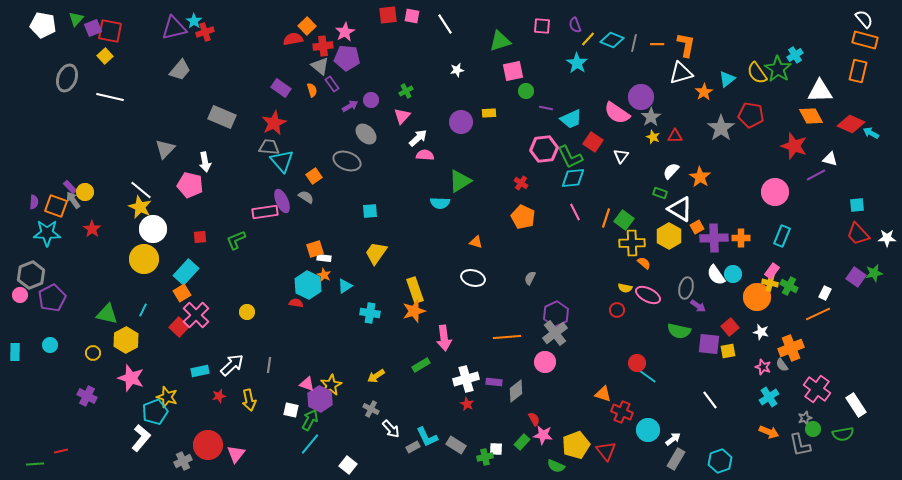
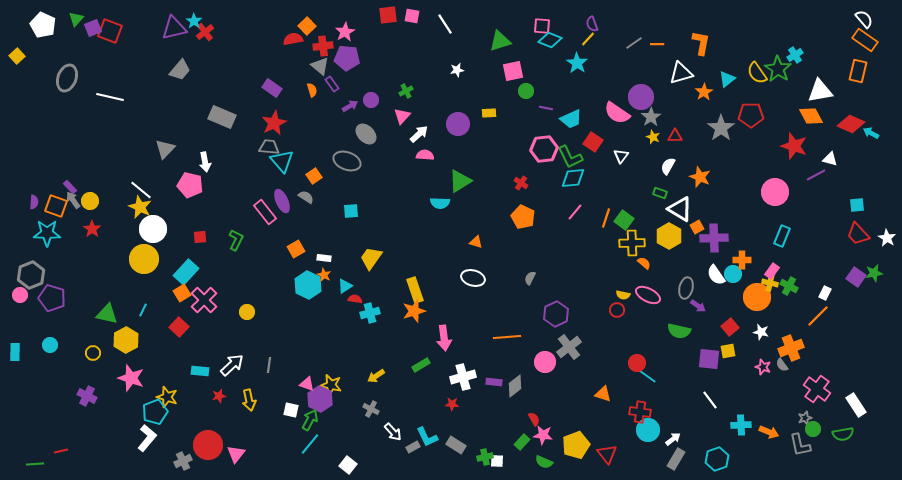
white pentagon at (43, 25): rotated 15 degrees clockwise
purple semicircle at (575, 25): moved 17 px right, 1 px up
red square at (110, 31): rotated 10 degrees clockwise
red cross at (205, 32): rotated 18 degrees counterclockwise
cyan diamond at (612, 40): moved 62 px left
orange rectangle at (865, 40): rotated 20 degrees clockwise
gray line at (634, 43): rotated 42 degrees clockwise
orange L-shape at (686, 45): moved 15 px right, 2 px up
yellow square at (105, 56): moved 88 px left
purple rectangle at (281, 88): moved 9 px left
white triangle at (820, 91): rotated 8 degrees counterclockwise
red pentagon at (751, 115): rotated 10 degrees counterclockwise
purple circle at (461, 122): moved 3 px left, 2 px down
white arrow at (418, 138): moved 1 px right, 4 px up
white semicircle at (671, 171): moved 3 px left, 5 px up; rotated 12 degrees counterclockwise
orange star at (700, 177): rotated 10 degrees counterclockwise
yellow circle at (85, 192): moved 5 px right, 9 px down
cyan square at (370, 211): moved 19 px left
pink rectangle at (265, 212): rotated 60 degrees clockwise
pink line at (575, 212): rotated 66 degrees clockwise
orange cross at (741, 238): moved 1 px right, 22 px down
white star at (887, 238): rotated 30 degrees clockwise
green L-shape at (236, 240): rotated 140 degrees clockwise
orange square at (315, 249): moved 19 px left; rotated 12 degrees counterclockwise
yellow trapezoid at (376, 253): moved 5 px left, 5 px down
yellow semicircle at (625, 288): moved 2 px left, 7 px down
purple pentagon at (52, 298): rotated 28 degrees counterclockwise
red semicircle at (296, 303): moved 59 px right, 4 px up
cyan cross at (370, 313): rotated 24 degrees counterclockwise
orange line at (818, 314): moved 2 px down; rotated 20 degrees counterclockwise
pink cross at (196, 315): moved 8 px right, 15 px up
gray cross at (555, 333): moved 14 px right, 14 px down
purple square at (709, 344): moved 15 px down
cyan rectangle at (200, 371): rotated 18 degrees clockwise
white cross at (466, 379): moved 3 px left, 2 px up
yellow star at (331, 385): rotated 30 degrees counterclockwise
gray diamond at (516, 391): moved 1 px left, 5 px up
cyan cross at (769, 397): moved 28 px left, 28 px down; rotated 30 degrees clockwise
red star at (467, 404): moved 15 px left; rotated 24 degrees counterclockwise
red cross at (622, 412): moved 18 px right; rotated 15 degrees counterclockwise
white arrow at (391, 429): moved 2 px right, 3 px down
white L-shape at (141, 438): moved 6 px right
white square at (496, 449): moved 1 px right, 12 px down
red triangle at (606, 451): moved 1 px right, 3 px down
cyan hexagon at (720, 461): moved 3 px left, 2 px up
green semicircle at (556, 466): moved 12 px left, 4 px up
